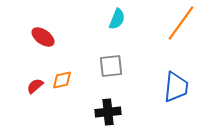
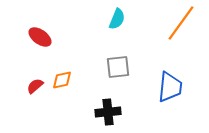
red ellipse: moved 3 px left
gray square: moved 7 px right, 1 px down
blue trapezoid: moved 6 px left
